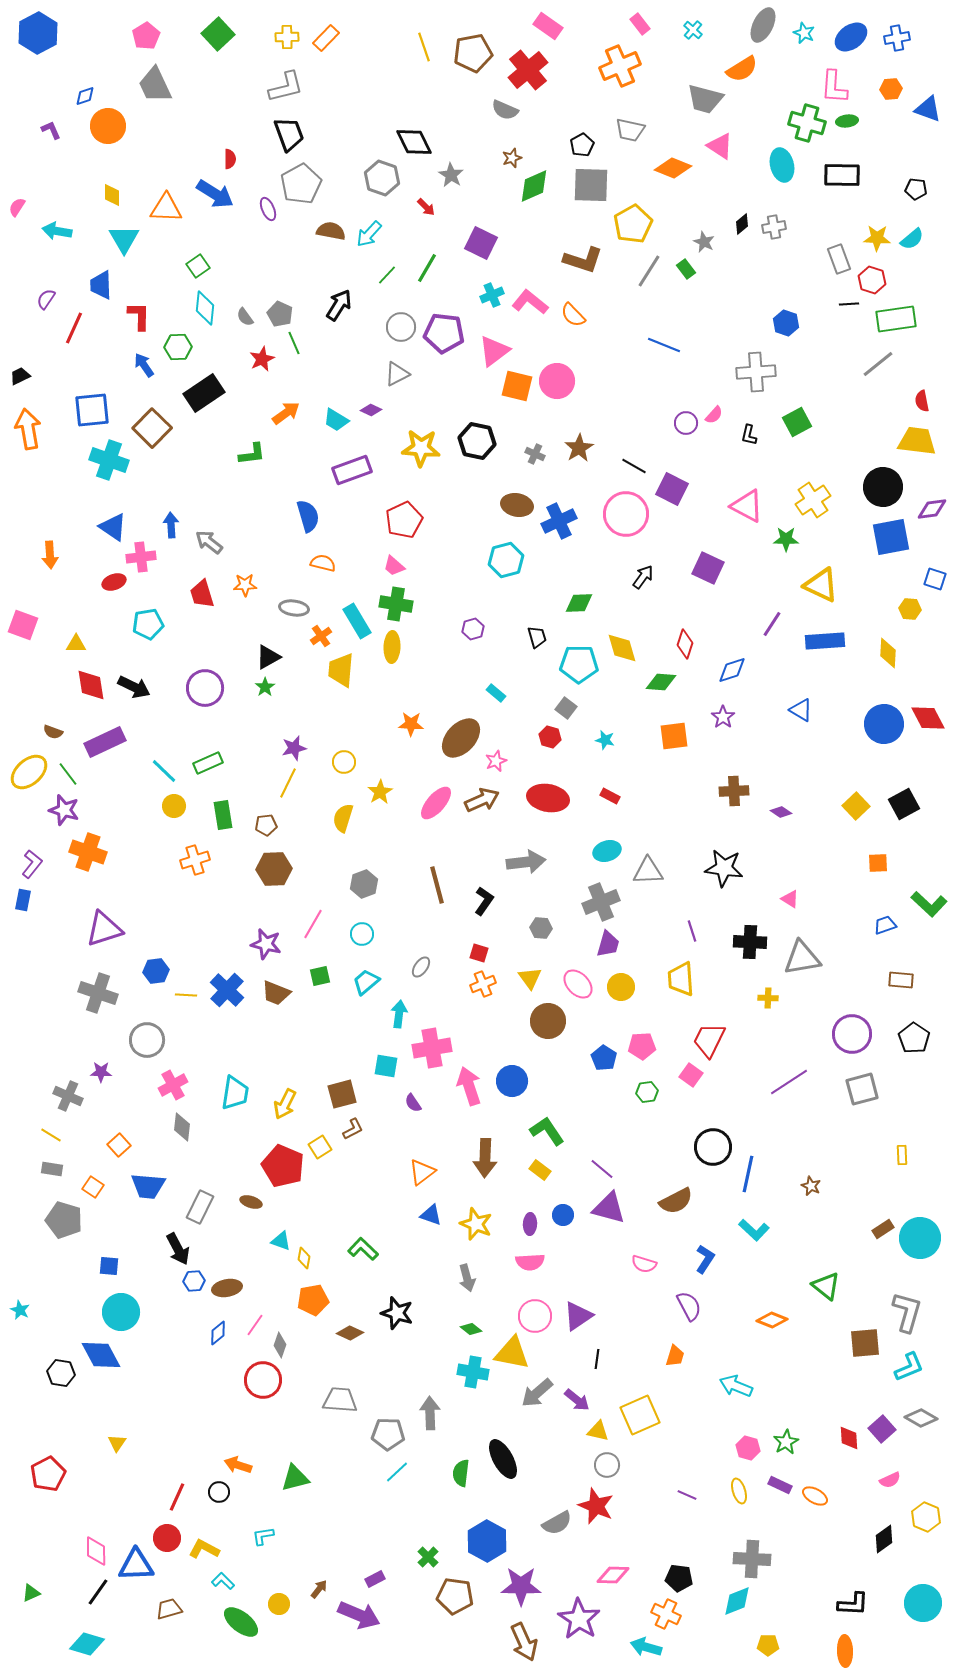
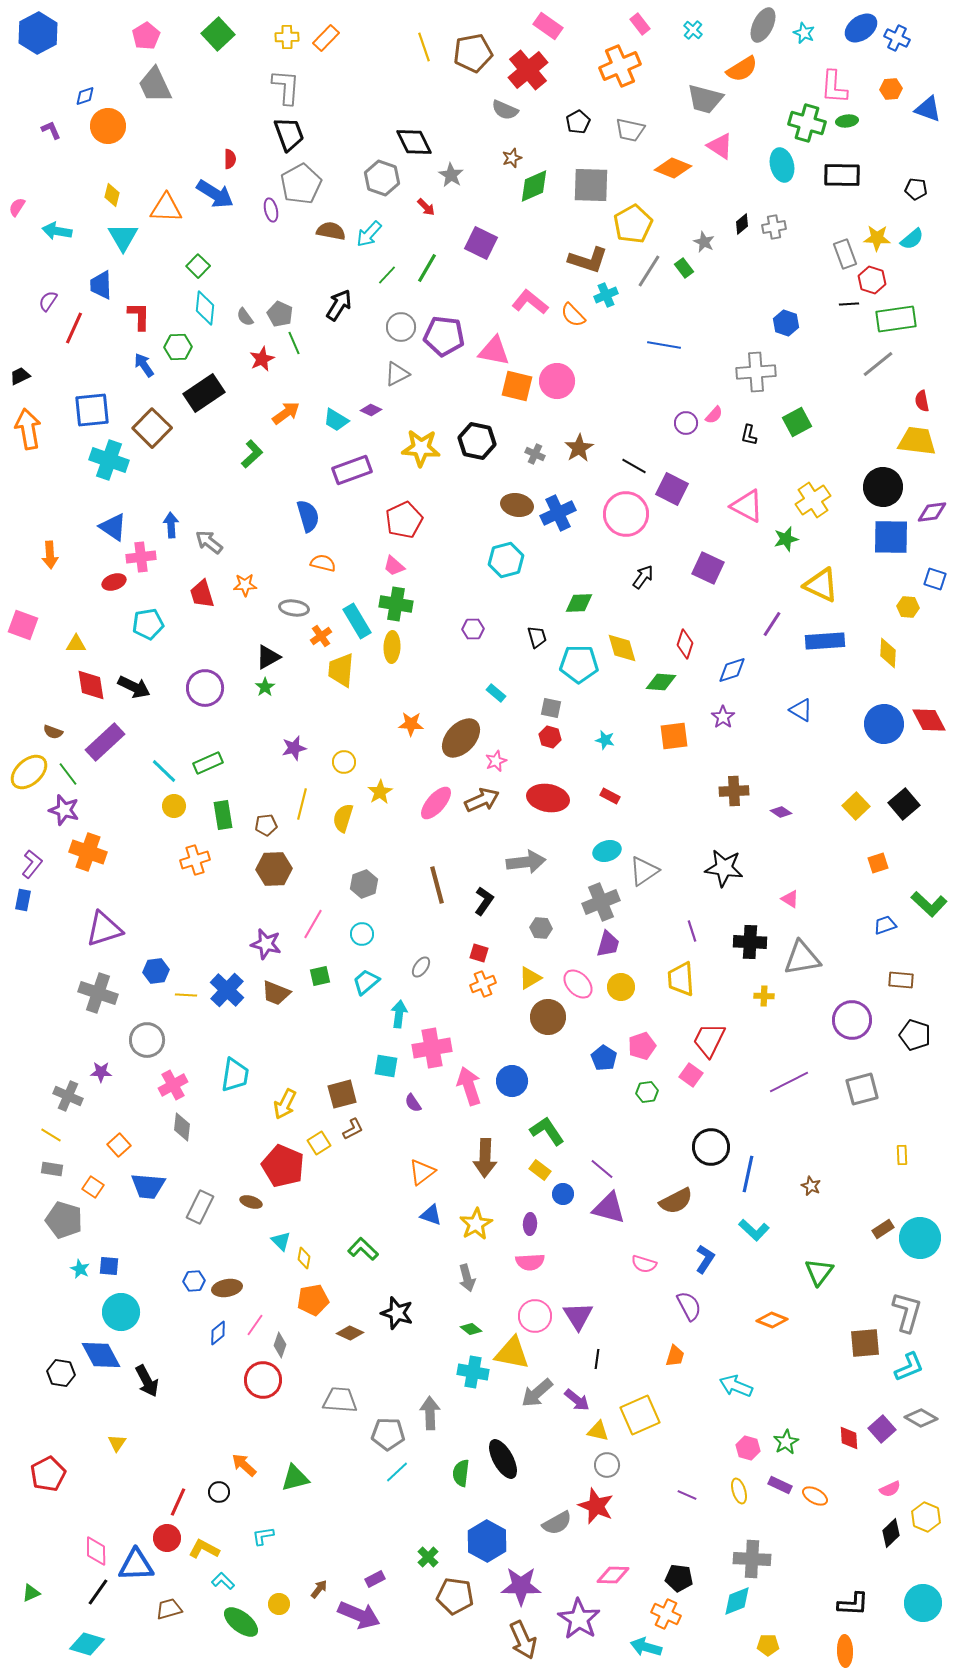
blue ellipse at (851, 37): moved 10 px right, 9 px up
blue cross at (897, 38): rotated 35 degrees clockwise
gray L-shape at (286, 87): rotated 72 degrees counterclockwise
black pentagon at (582, 145): moved 4 px left, 23 px up
yellow diamond at (112, 195): rotated 15 degrees clockwise
purple ellipse at (268, 209): moved 3 px right, 1 px down; rotated 10 degrees clockwise
cyan triangle at (124, 239): moved 1 px left, 2 px up
gray rectangle at (839, 259): moved 6 px right, 5 px up
brown L-shape at (583, 260): moved 5 px right
green square at (198, 266): rotated 10 degrees counterclockwise
green rectangle at (686, 269): moved 2 px left, 1 px up
cyan cross at (492, 295): moved 114 px right
purple semicircle at (46, 299): moved 2 px right, 2 px down
purple pentagon at (444, 333): moved 3 px down
blue line at (664, 345): rotated 12 degrees counterclockwise
pink triangle at (494, 351): rotated 48 degrees clockwise
green L-shape at (252, 454): rotated 36 degrees counterclockwise
purple diamond at (932, 509): moved 3 px down
blue cross at (559, 521): moved 1 px left, 8 px up
blue square at (891, 537): rotated 12 degrees clockwise
green star at (786, 539): rotated 15 degrees counterclockwise
yellow hexagon at (910, 609): moved 2 px left, 2 px up
purple hexagon at (473, 629): rotated 15 degrees clockwise
gray square at (566, 708): moved 15 px left; rotated 25 degrees counterclockwise
red diamond at (928, 718): moved 1 px right, 2 px down
purple rectangle at (105, 742): rotated 18 degrees counterclockwise
yellow line at (288, 783): moved 14 px right, 21 px down; rotated 12 degrees counterclockwise
black square at (904, 804): rotated 12 degrees counterclockwise
orange square at (878, 863): rotated 15 degrees counterclockwise
gray triangle at (648, 871): moved 4 px left; rotated 32 degrees counterclockwise
yellow triangle at (530, 978): rotated 35 degrees clockwise
yellow cross at (768, 998): moved 4 px left, 2 px up
brown circle at (548, 1021): moved 4 px up
purple circle at (852, 1034): moved 14 px up
black pentagon at (914, 1038): moved 1 px right, 3 px up; rotated 16 degrees counterclockwise
pink pentagon at (642, 1046): rotated 16 degrees counterclockwise
purple line at (789, 1082): rotated 6 degrees clockwise
cyan trapezoid at (235, 1093): moved 18 px up
yellow square at (320, 1147): moved 1 px left, 4 px up
black circle at (713, 1147): moved 2 px left
blue circle at (563, 1215): moved 21 px up
yellow star at (476, 1224): rotated 20 degrees clockwise
cyan triangle at (281, 1241): rotated 25 degrees clockwise
black arrow at (178, 1249): moved 31 px left, 132 px down
green triangle at (826, 1286): moved 7 px left, 14 px up; rotated 28 degrees clockwise
cyan star at (20, 1310): moved 60 px right, 41 px up
purple triangle at (578, 1316): rotated 28 degrees counterclockwise
orange arrow at (238, 1465): moved 6 px right; rotated 24 degrees clockwise
pink semicircle at (890, 1480): moved 9 px down
red line at (177, 1497): moved 1 px right, 5 px down
black diamond at (884, 1539): moved 7 px right, 6 px up; rotated 8 degrees counterclockwise
brown arrow at (524, 1642): moved 1 px left, 2 px up
